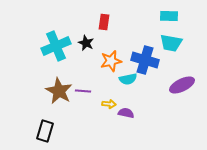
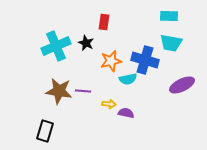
brown star: rotated 20 degrees counterclockwise
